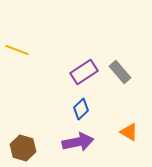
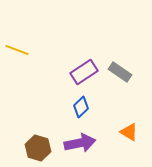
gray rectangle: rotated 15 degrees counterclockwise
blue diamond: moved 2 px up
purple arrow: moved 2 px right, 1 px down
brown hexagon: moved 15 px right
